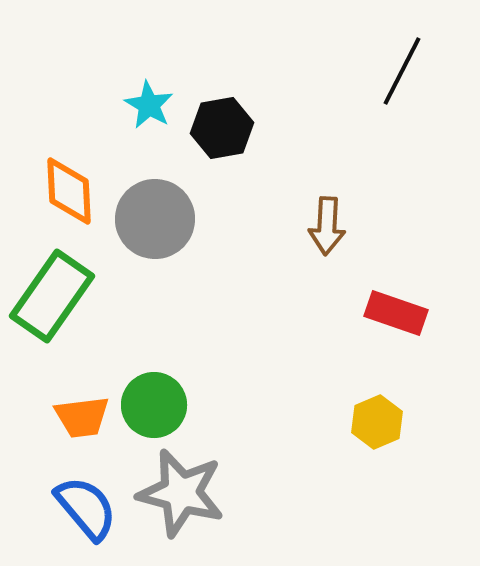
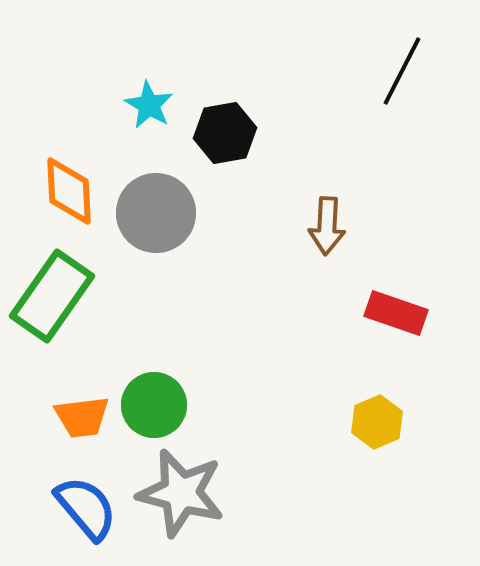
black hexagon: moved 3 px right, 5 px down
gray circle: moved 1 px right, 6 px up
